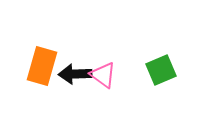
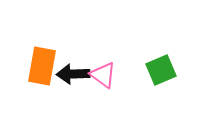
orange rectangle: rotated 6 degrees counterclockwise
black arrow: moved 2 px left
